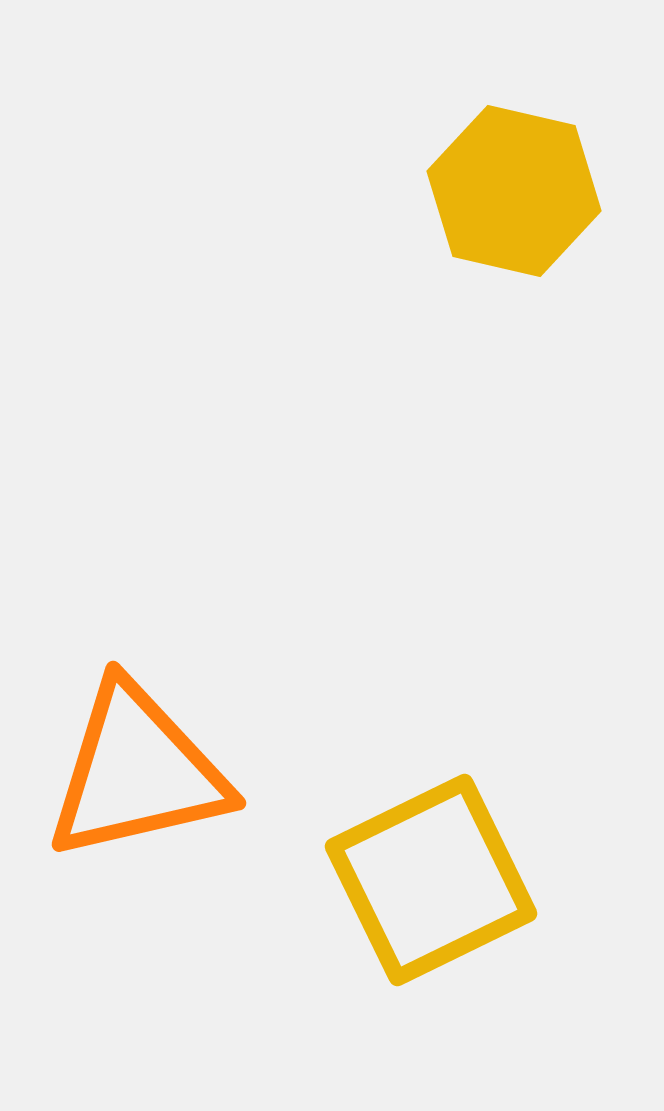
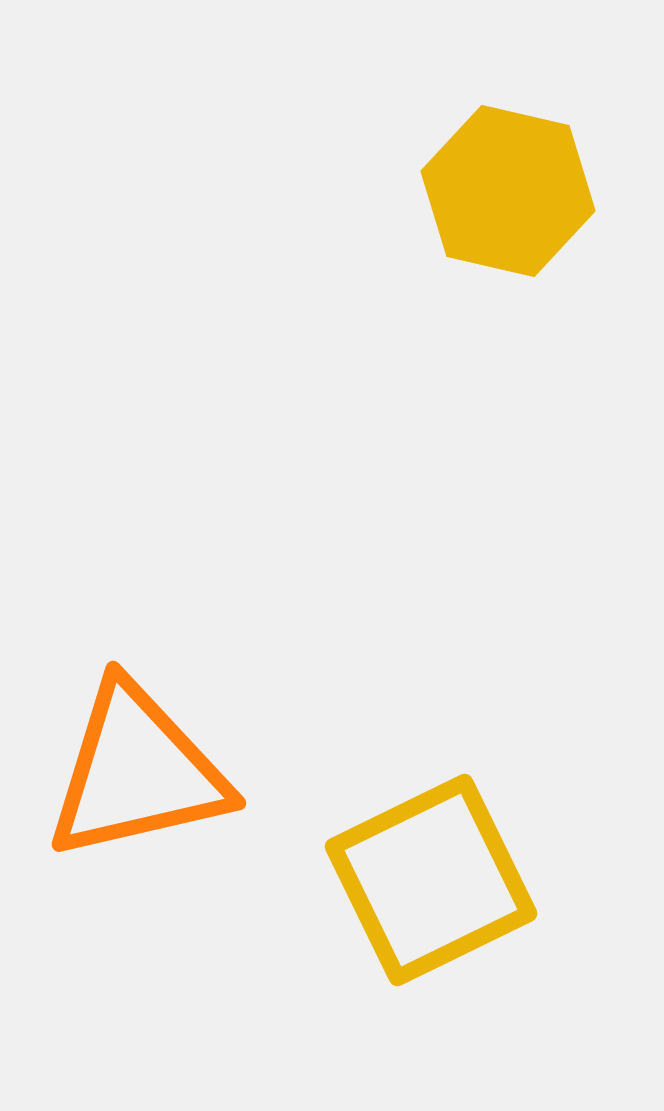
yellow hexagon: moved 6 px left
